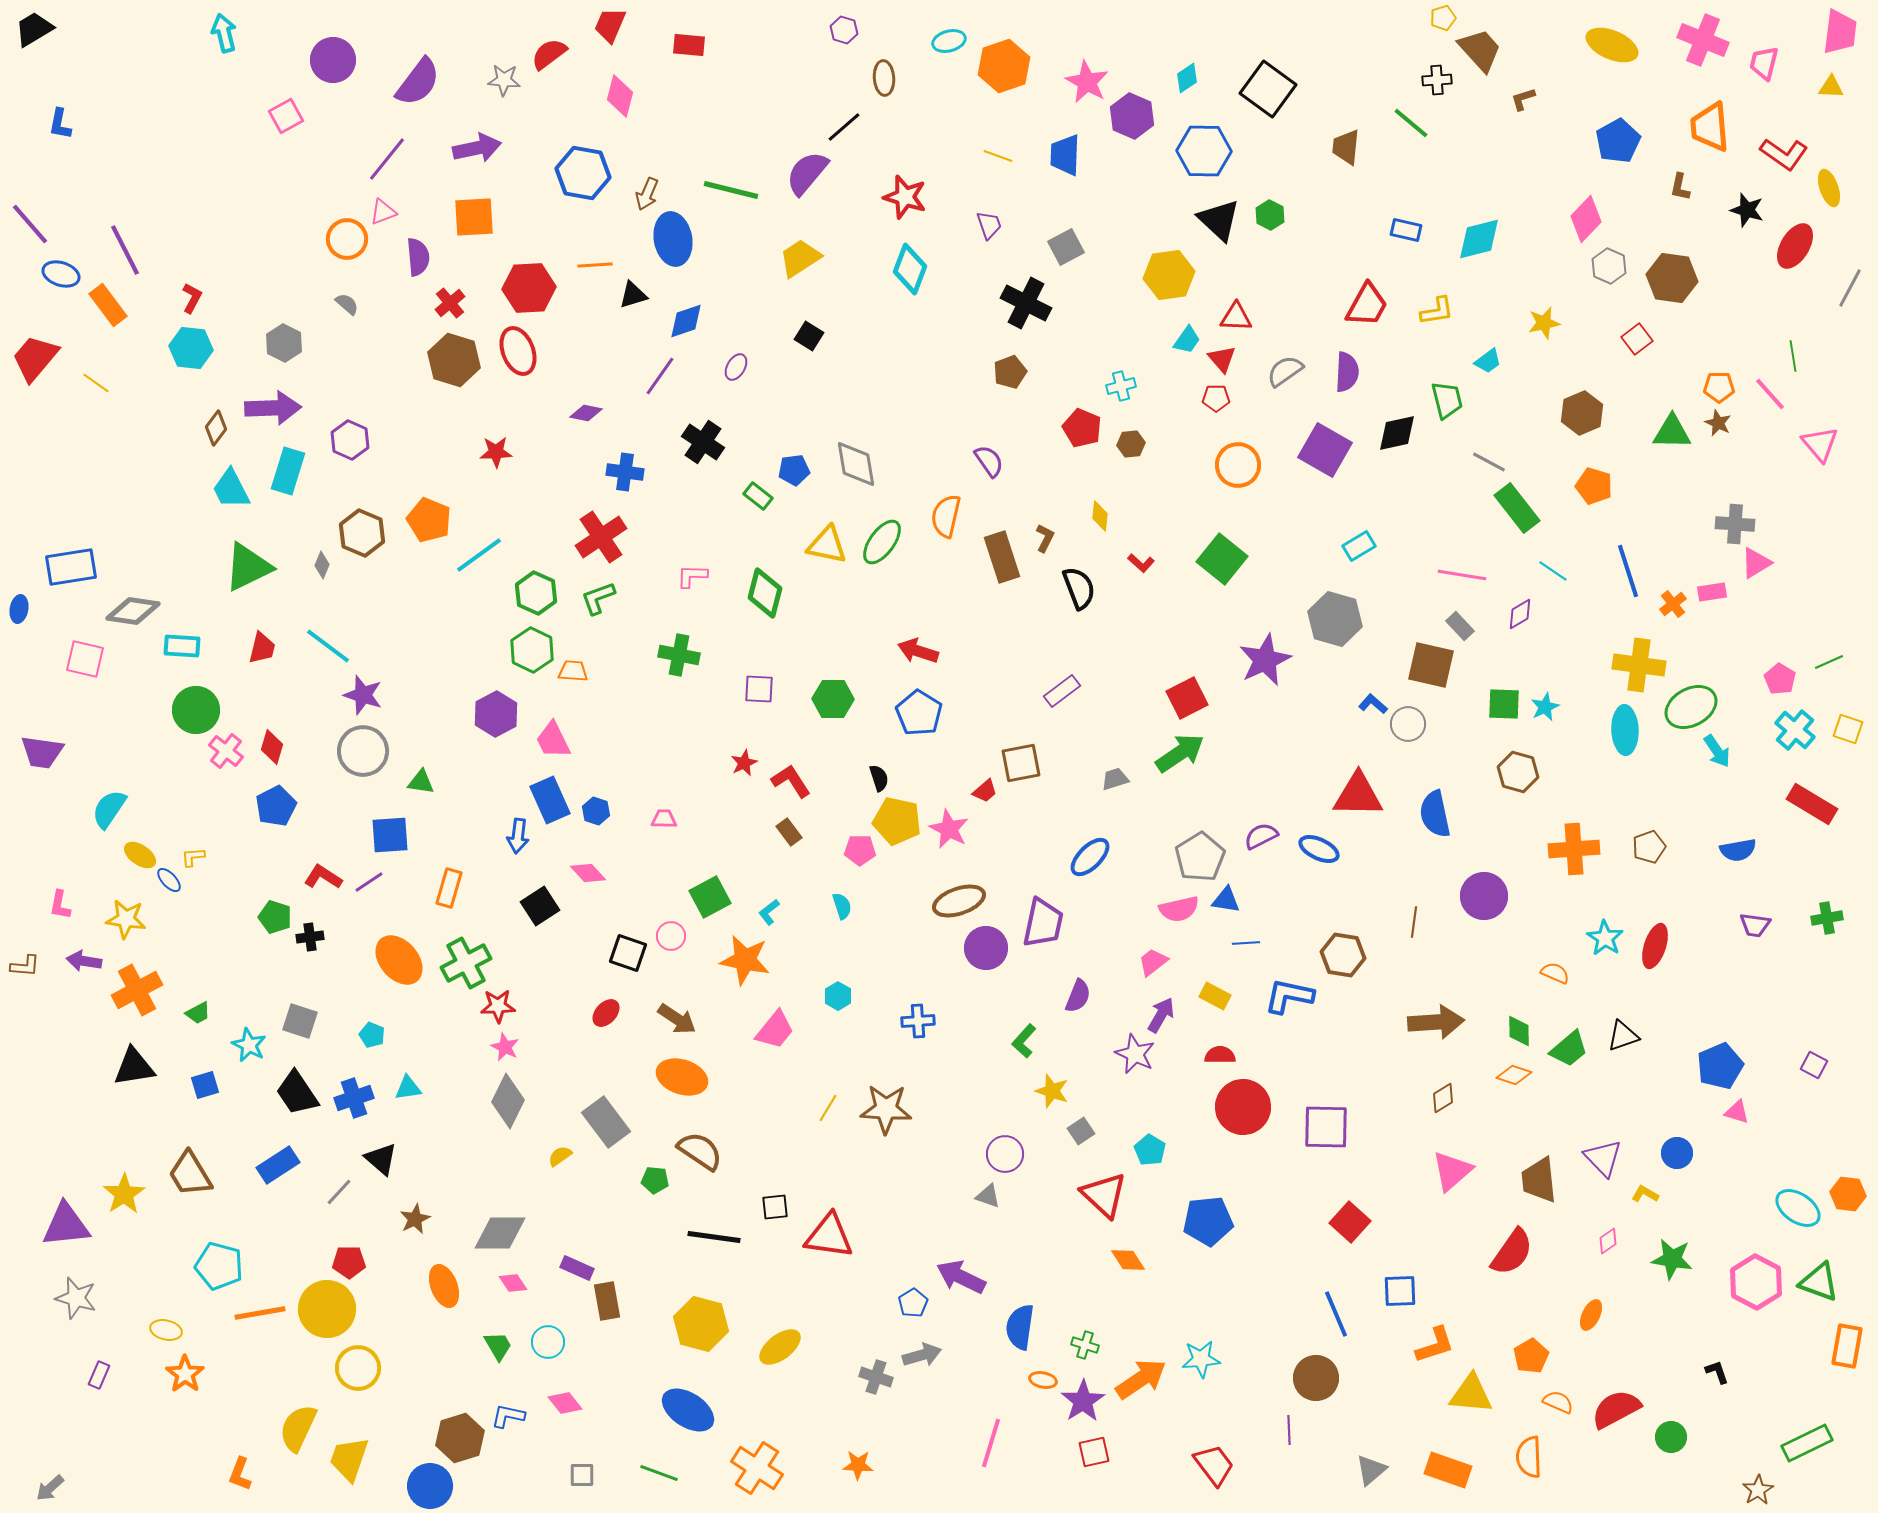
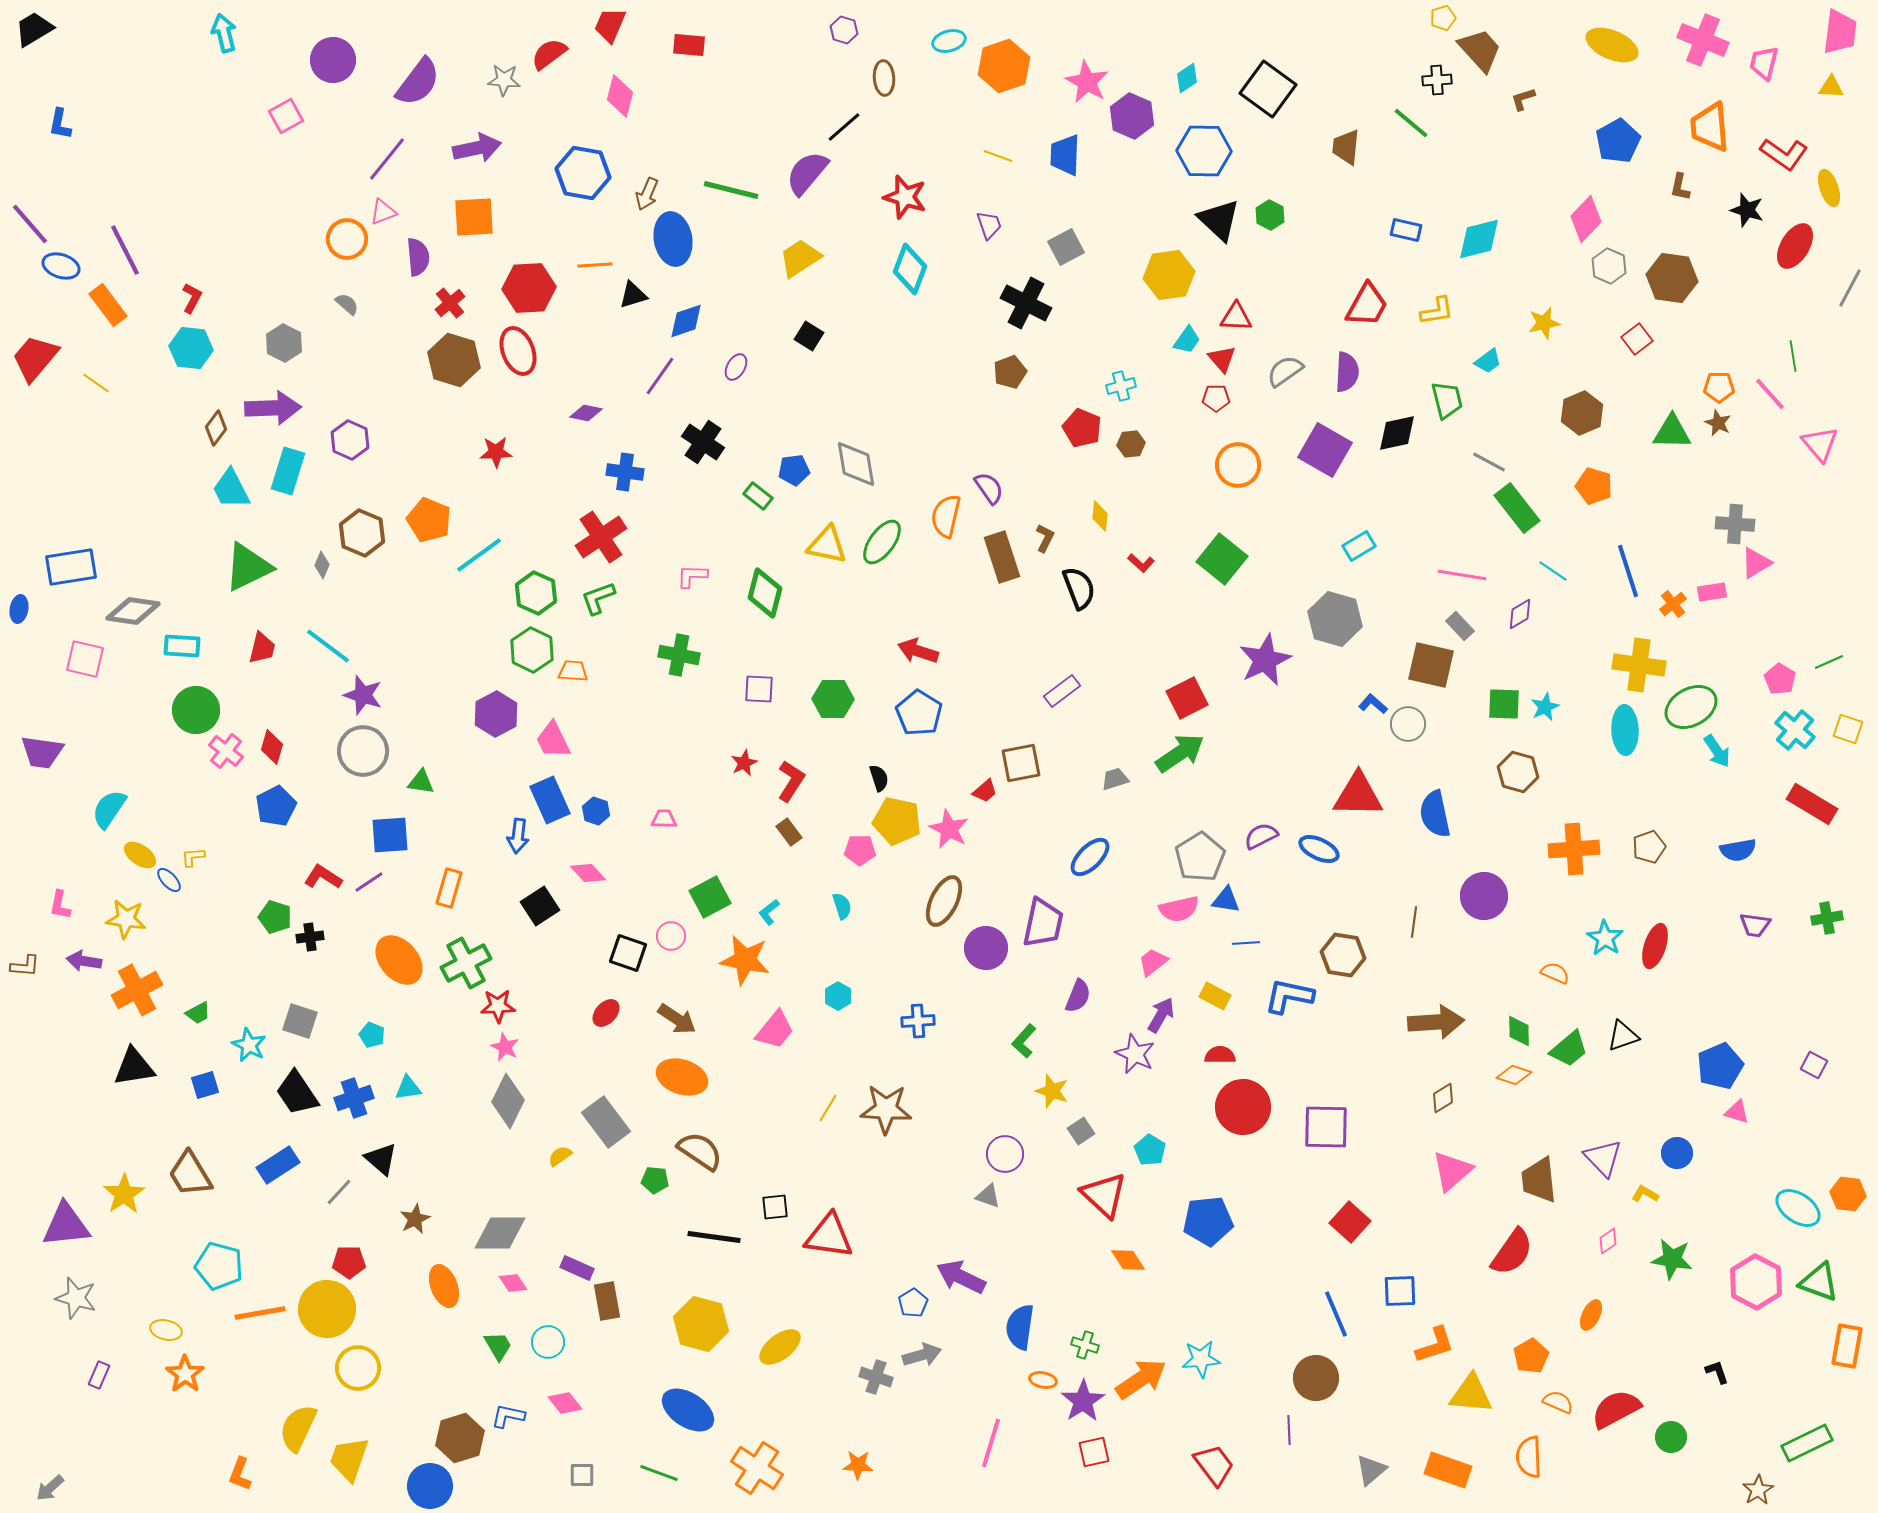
blue ellipse at (61, 274): moved 8 px up
purple semicircle at (989, 461): moved 27 px down
red L-shape at (791, 781): rotated 66 degrees clockwise
brown ellipse at (959, 901): moved 15 px left; rotated 45 degrees counterclockwise
